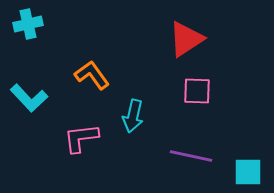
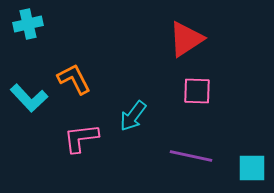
orange L-shape: moved 18 px left, 4 px down; rotated 9 degrees clockwise
cyan arrow: rotated 24 degrees clockwise
cyan square: moved 4 px right, 4 px up
